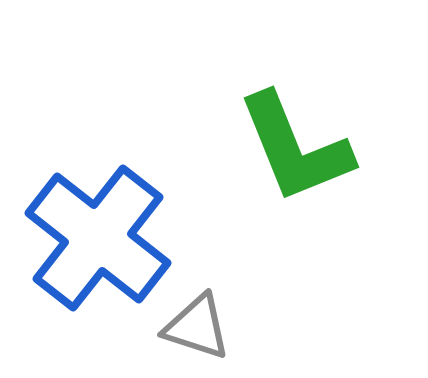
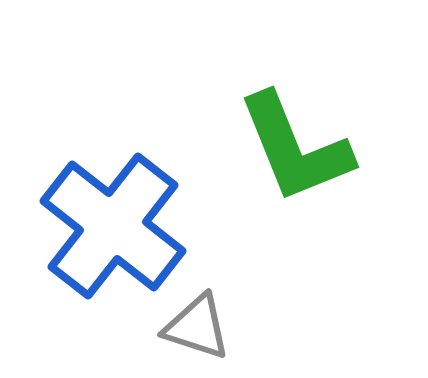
blue cross: moved 15 px right, 12 px up
